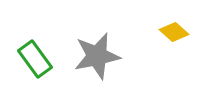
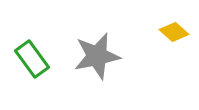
green rectangle: moved 3 px left
